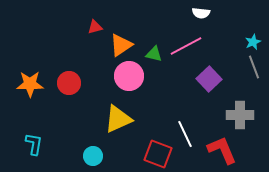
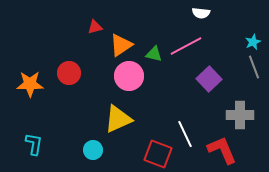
red circle: moved 10 px up
cyan circle: moved 6 px up
